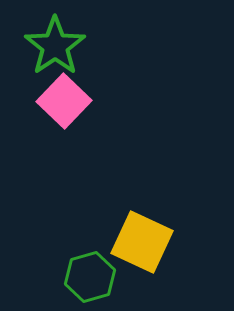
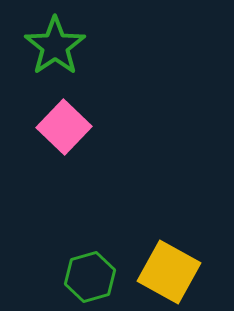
pink square: moved 26 px down
yellow square: moved 27 px right, 30 px down; rotated 4 degrees clockwise
